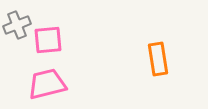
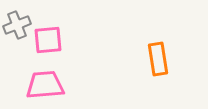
pink trapezoid: moved 2 px left, 1 px down; rotated 9 degrees clockwise
